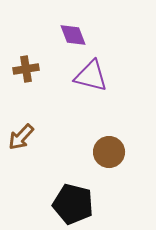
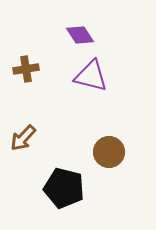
purple diamond: moved 7 px right; rotated 12 degrees counterclockwise
brown arrow: moved 2 px right, 1 px down
black pentagon: moved 9 px left, 16 px up
